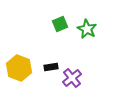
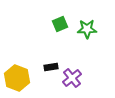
green star: rotated 30 degrees counterclockwise
yellow hexagon: moved 2 px left, 10 px down
